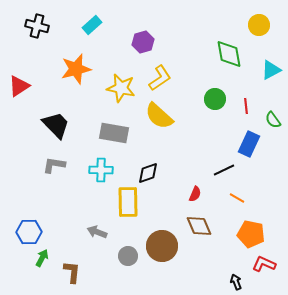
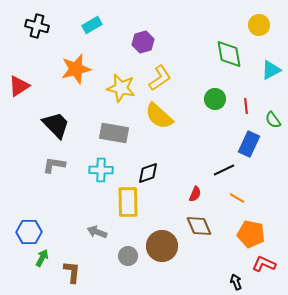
cyan rectangle: rotated 12 degrees clockwise
